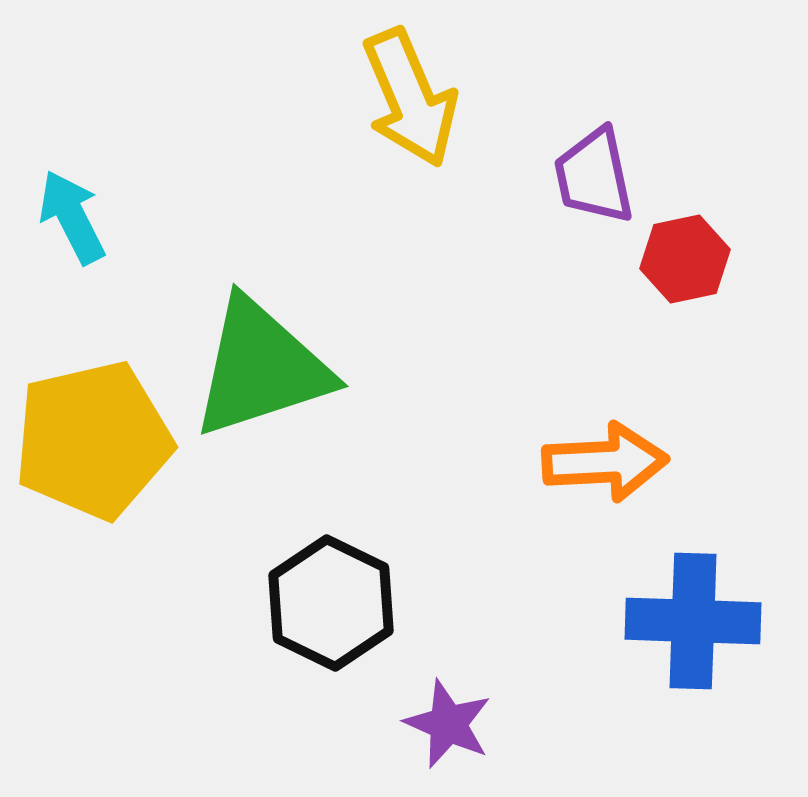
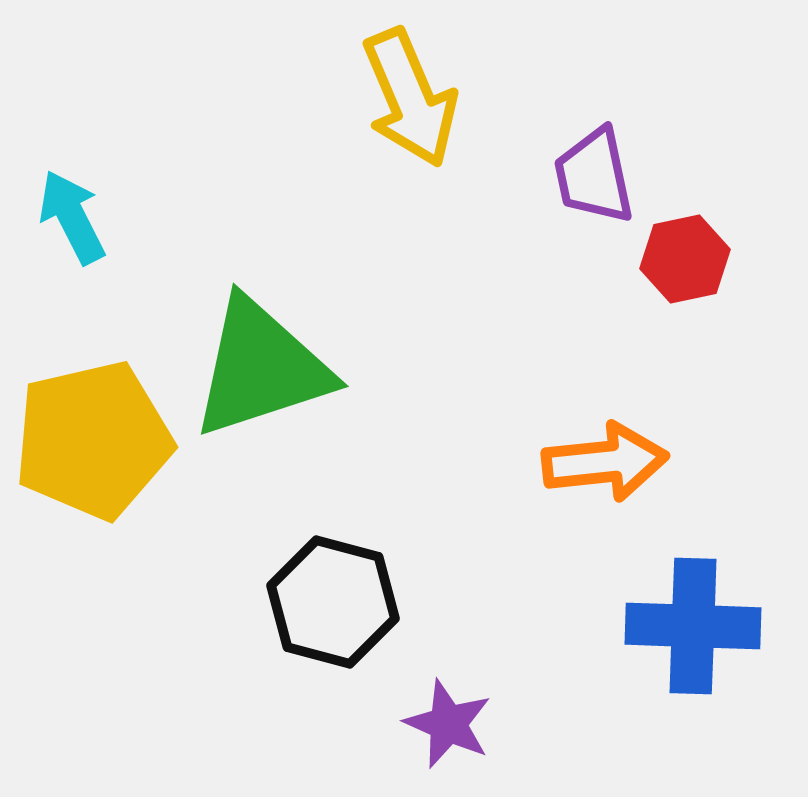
orange arrow: rotated 3 degrees counterclockwise
black hexagon: moved 2 px right, 1 px up; rotated 11 degrees counterclockwise
blue cross: moved 5 px down
